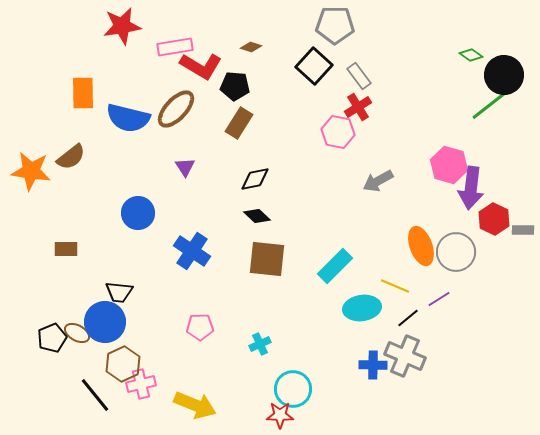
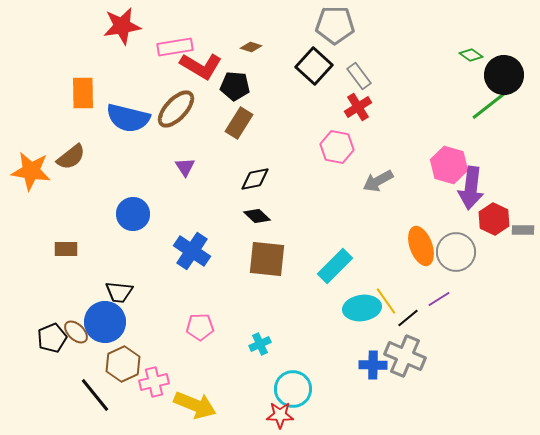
pink hexagon at (338, 132): moved 1 px left, 15 px down
blue circle at (138, 213): moved 5 px left, 1 px down
yellow line at (395, 286): moved 9 px left, 15 px down; rotated 32 degrees clockwise
brown ellipse at (77, 333): moved 1 px left, 1 px up; rotated 15 degrees clockwise
pink cross at (141, 384): moved 13 px right, 2 px up
